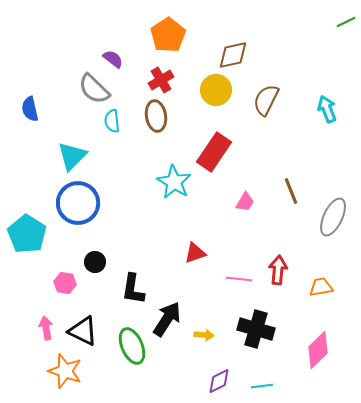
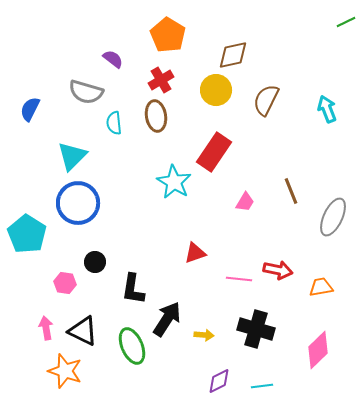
orange pentagon: rotated 8 degrees counterclockwise
gray semicircle: moved 8 px left, 3 px down; rotated 28 degrees counterclockwise
blue semicircle: rotated 40 degrees clockwise
cyan semicircle: moved 2 px right, 2 px down
red arrow: rotated 96 degrees clockwise
